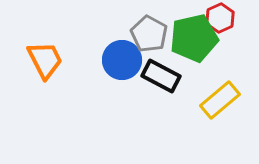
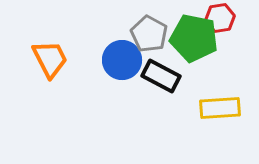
red hexagon: rotated 16 degrees clockwise
green pentagon: rotated 24 degrees clockwise
orange trapezoid: moved 5 px right, 1 px up
yellow rectangle: moved 8 px down; rotated 36 degrees clockwise
